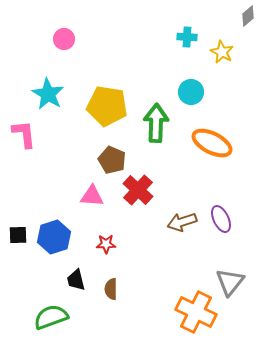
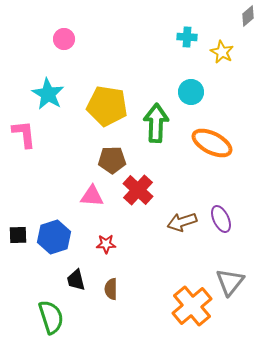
brown pentagon: rotated 24 degrees counterclockwise
orange cross: moved 4 px left, 6 px up; rotated 24 degrees clockwise
green semicircle: rotated 92 degrees clockwise
